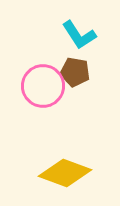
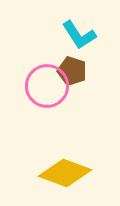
brown pentagon: moved 3 px left, 1 px up; rotated 8 degrees clockwise
pink circle: moved 4 px right
